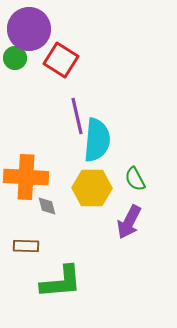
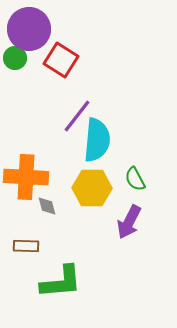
purple line: rotated 51 degrees clockwise
